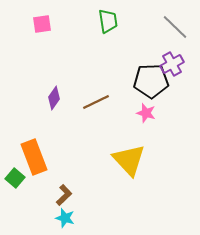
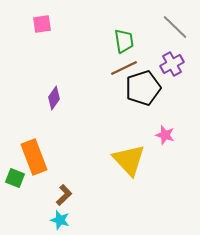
green trapezoid: moved 16 px right, 20 px down
black pentagon: moved 8 px left, 7 px down; rotated 16 degrees counterclockwise
brown line: moved 28 px right, 34 px up
pink star: moved 19 px right, 22 px down
green square: rotated 18 degrees counterclockwise
cyan star: moved 5 px left, 2 px down
